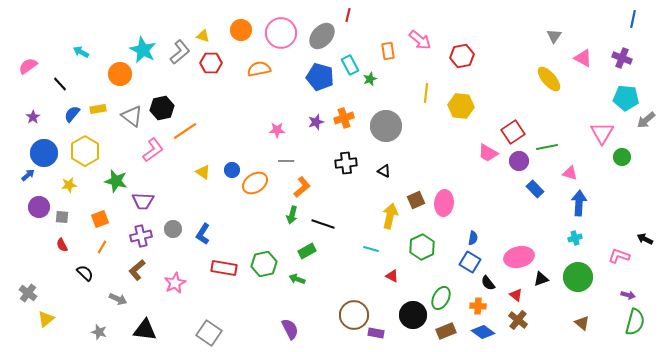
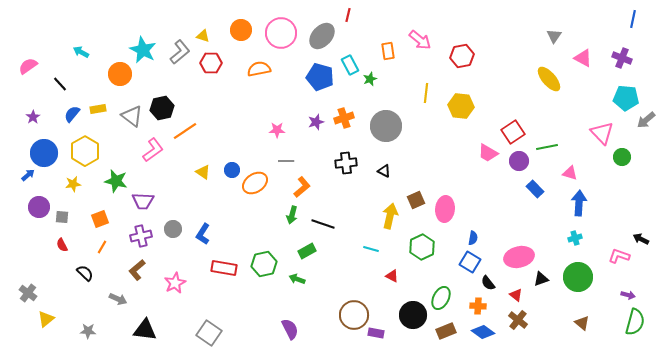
pink triangle at (602, 133): rotated 15 degrees counterclockwise
yellow star at (69, 185): moved 4 px right, 1 px up
pink ellipse at (444, 203): moved 1 px right, 6 px down
black arrow at (645, 239): moved 4 px left
gray star at (99, 332): moved 11 px left, 1 px up; rotated 14 degrees counterclockwise
